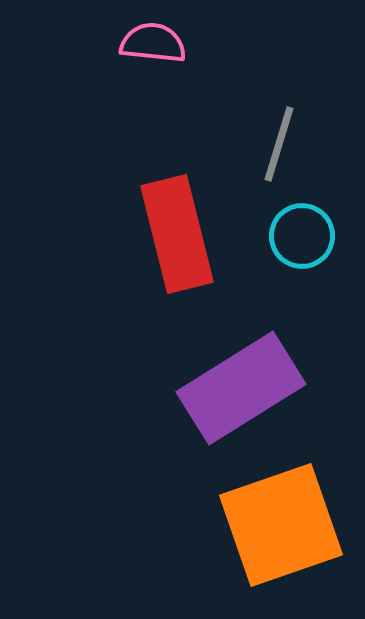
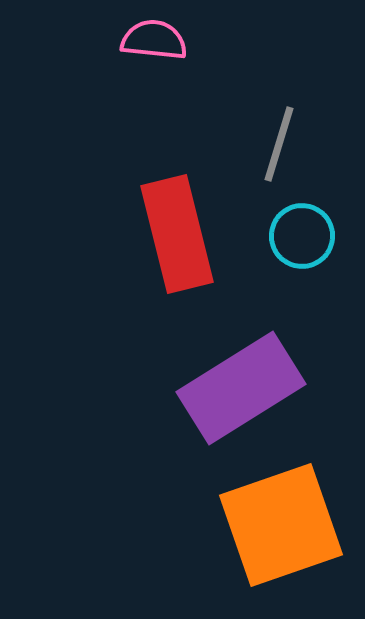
pink semicircle: moved 1 px right, 3 px up
